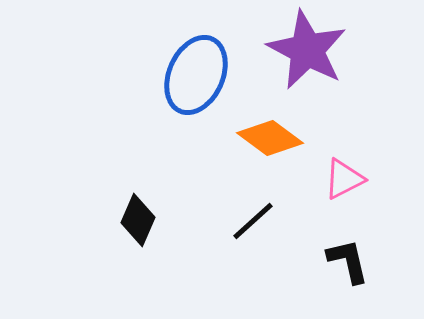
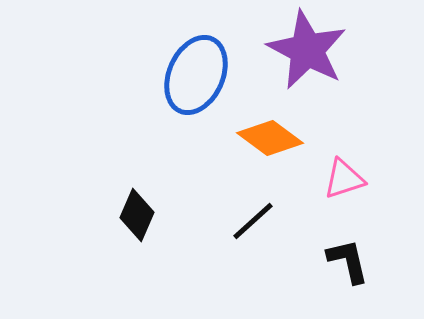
pink triangle: rotated 9 degrees clockwise
black diamond: moved 1 px left, 5 px up
